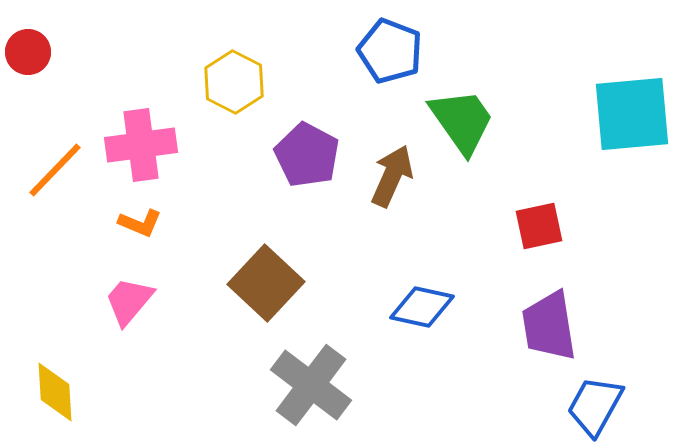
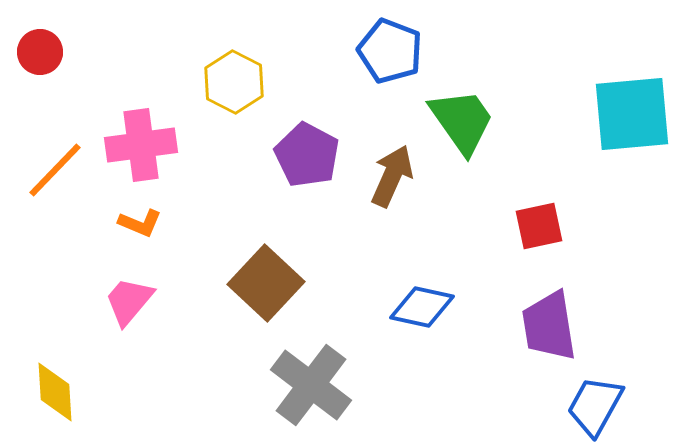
red circle: moved 12 px right
